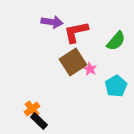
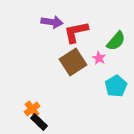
pink star: moved 9 px right, 11 px up
black rectangle: moved 1 px down
